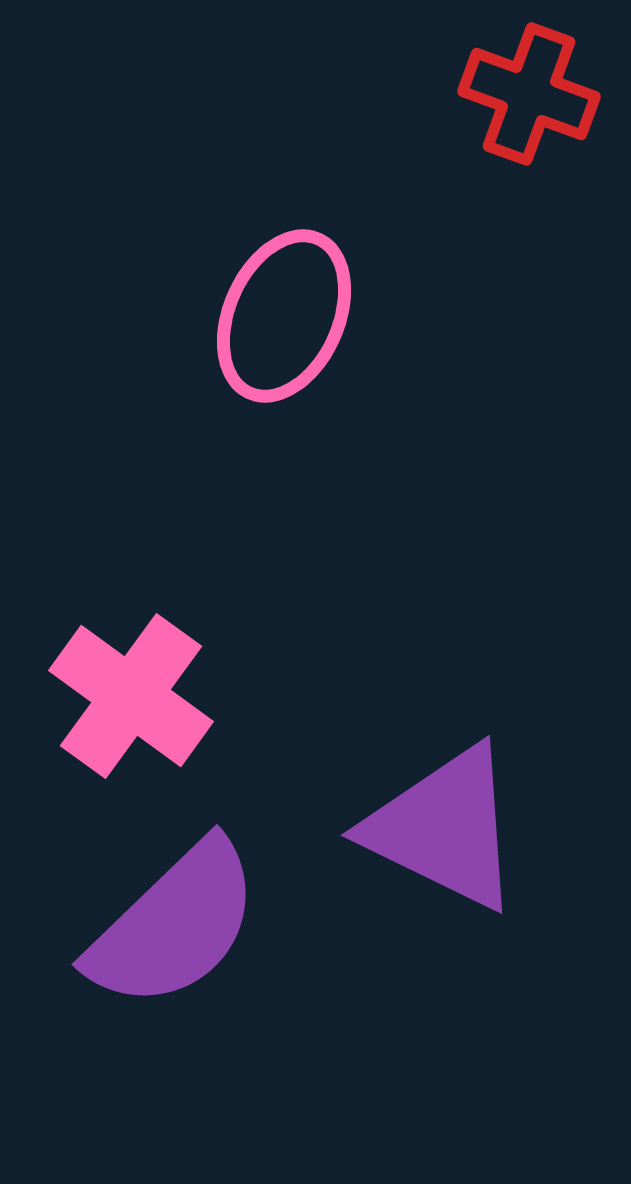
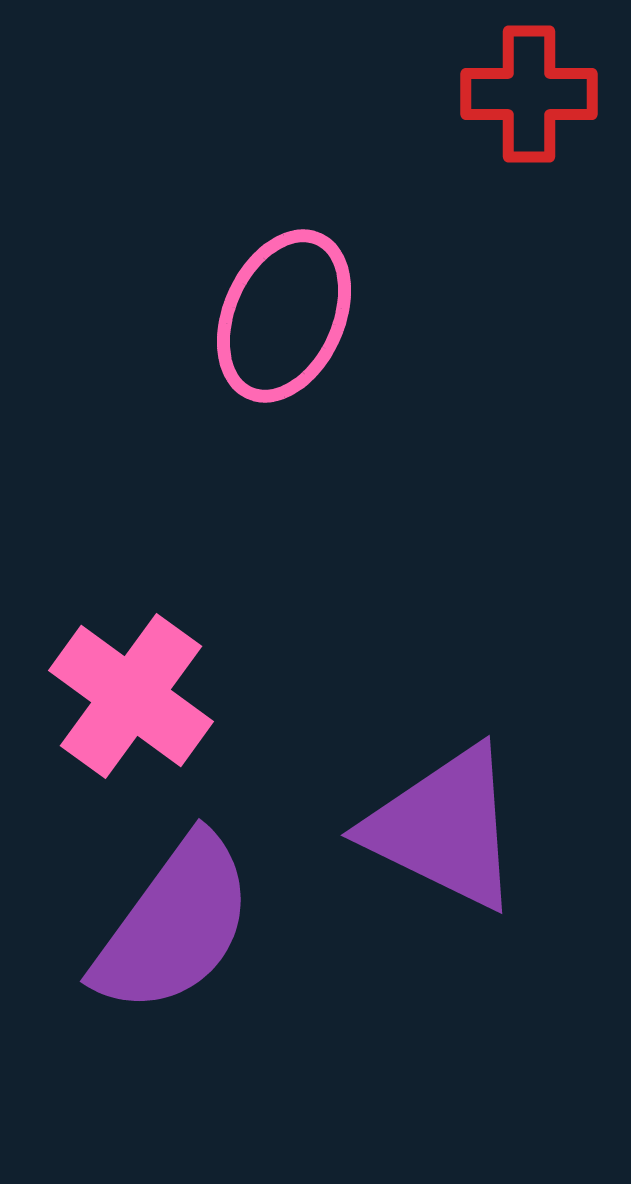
red cross: rotated 20 degrees counterclockwise
purple semicircle: rotated 10 degrees counterclockwise
